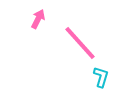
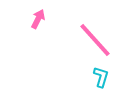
pink line: moved 15 px right, 3 px up
